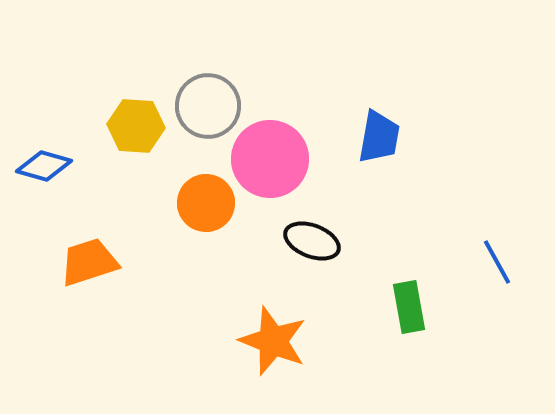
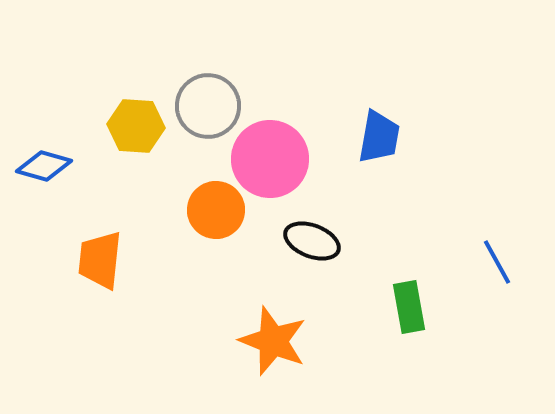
orange circle: moved 10 px right, 7 px down
orange trapezoid: moved 11 px right, 2 px up; rotated 66 degrees counterclockwise
